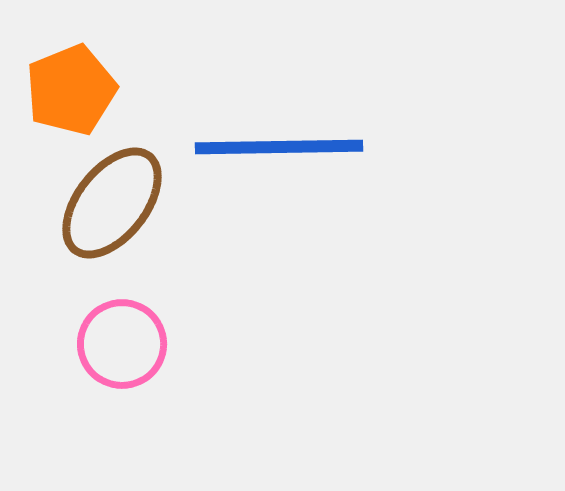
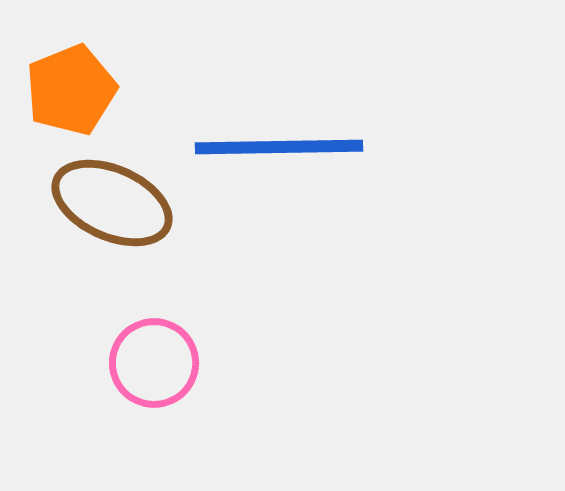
brown ellipse: rotated 76 degrees clockwise
pink circle: moved 32 px right, 19 px down
